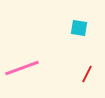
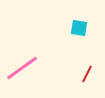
pink line: rotated 16 degrees counterclockwise
